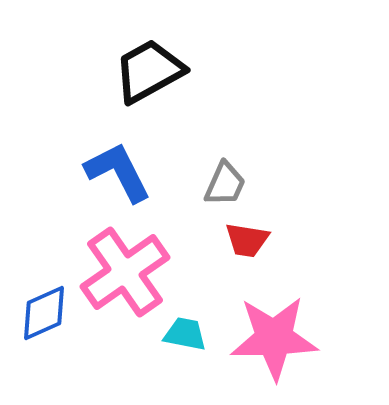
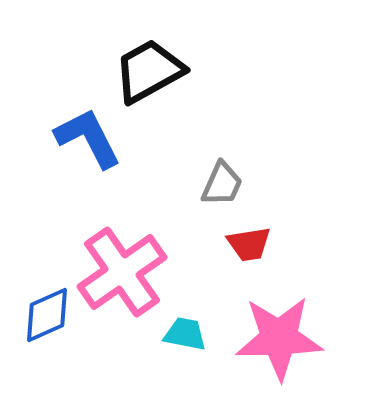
blue L-shape: moved 30 px left, 34 px up
gray trapezoid: moved 3 px left
red trapezoid: moved 2 px right, 4 px down; rotated 18 degrees counterclockwise
pink cross: moved 3 px left
blue diamond: moved 3 px right, 2 px down
pink star: moved 5 px right
